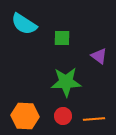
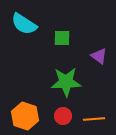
orange hexagon: rotated 16 degrees clockwise
